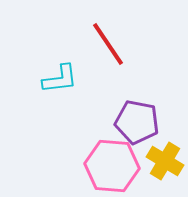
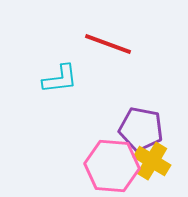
red line: rotated 36 degrees counterclockwise
purple pentagon: moved 4 px right, 7 px down
yellow cross: moved 13 px left
